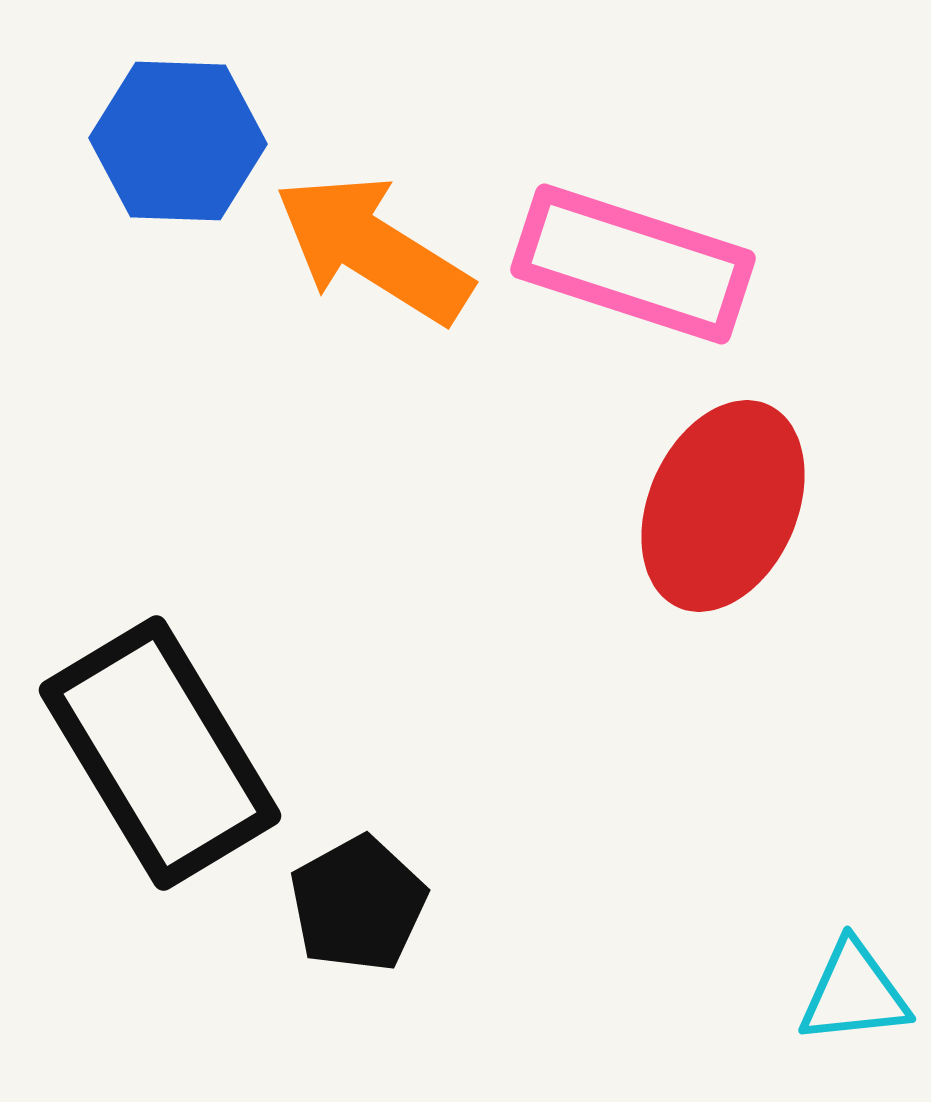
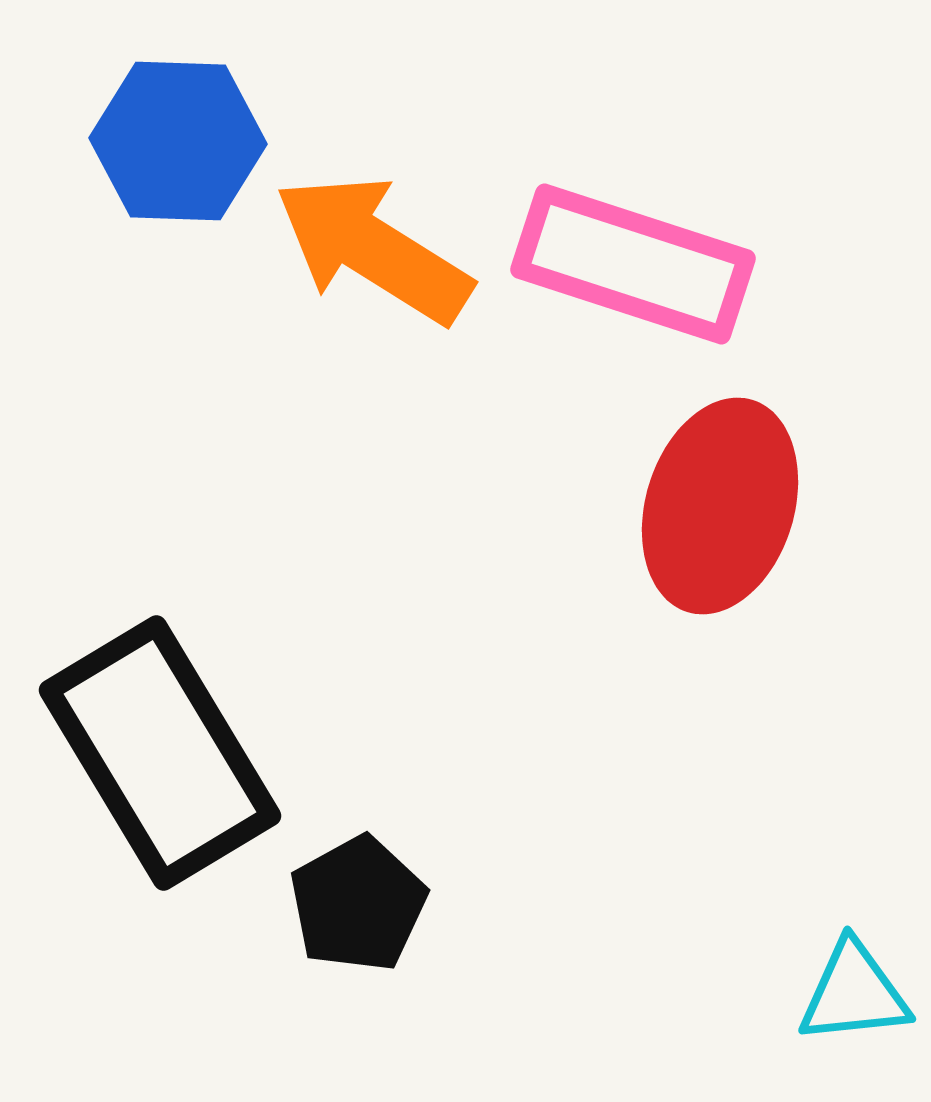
red ellipse: moved 3 px left; rotated 7 degrees counterclockwise
